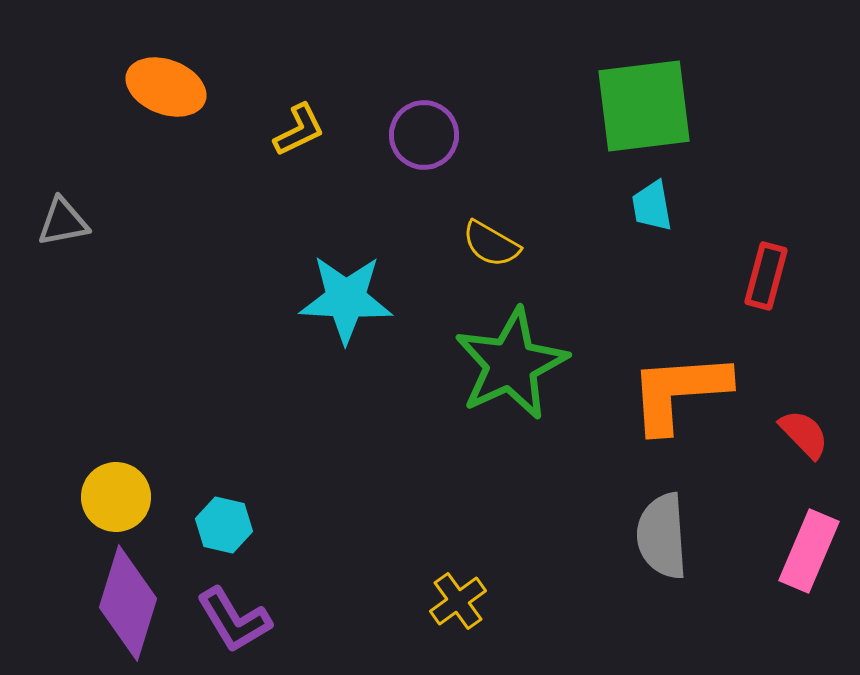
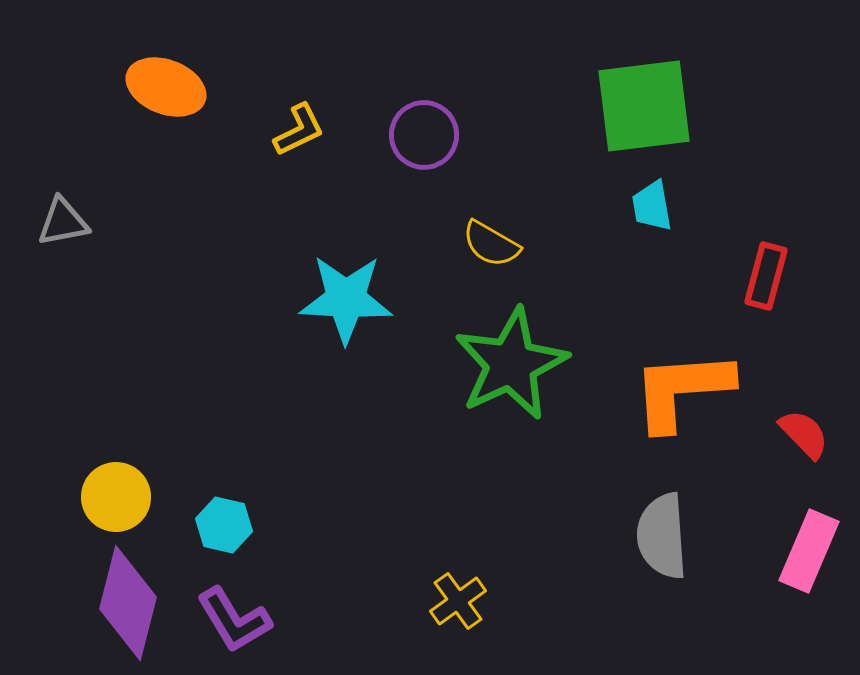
orange L-shape: moved 3 px right, 2 px up
purple diamond: rotated 3 degrees counterclockwise
